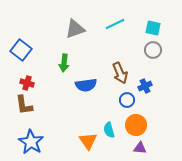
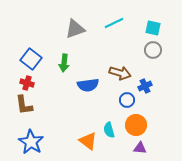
cyan line: moved 1 px left, 1 px up
blue square: moved 10 px right, 9 px down
brown arrow: rotated 50 degrees counterclockwise
blue semicircle: moved 2 px right
orange triangle: rotated 18 degrees counterclockwise
